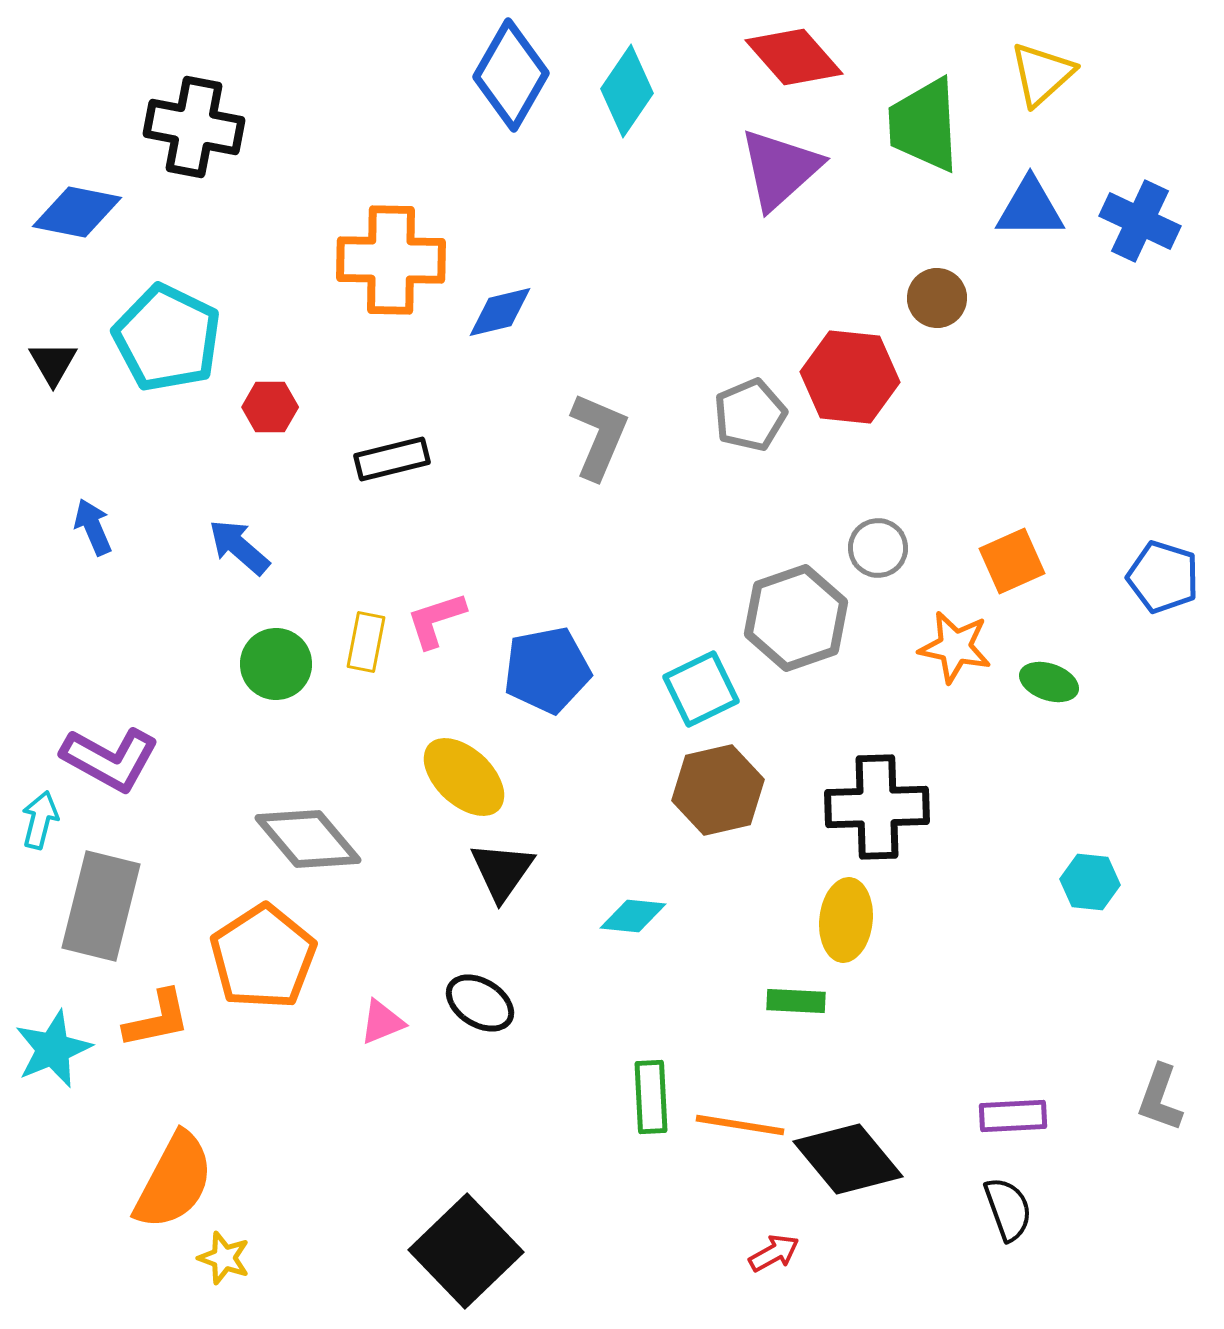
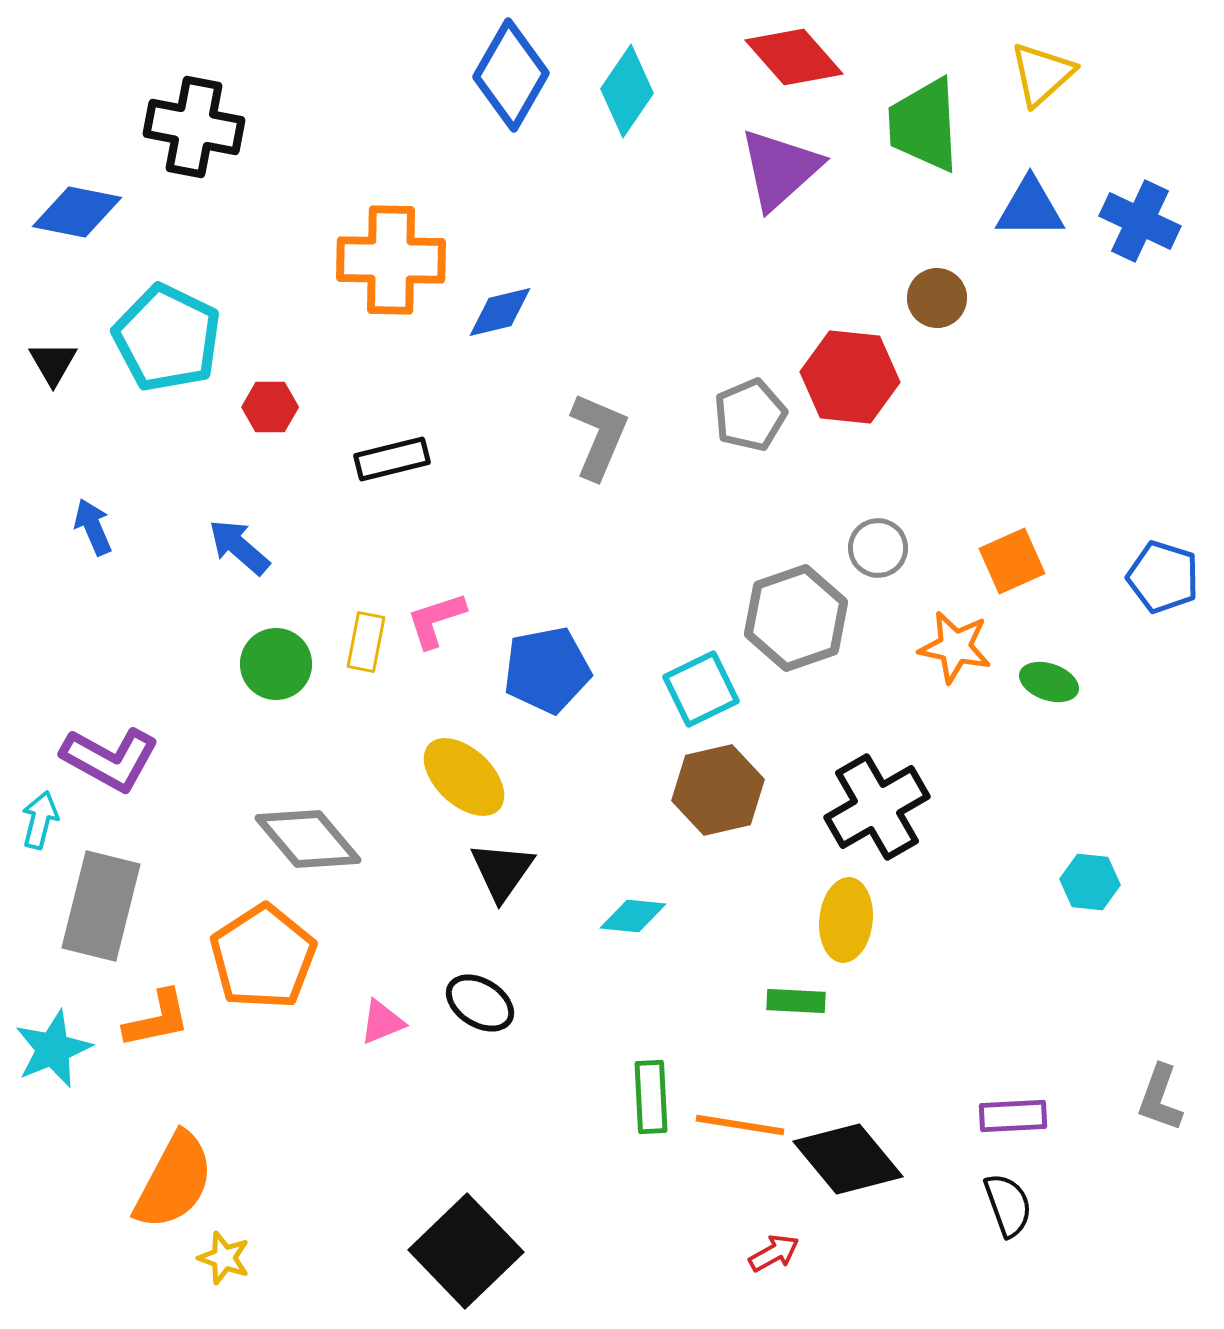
black cross at (877, 807): rotated 28 degrees counterclockwise
black semicircle at (1008, 1209): moved 4 px up
